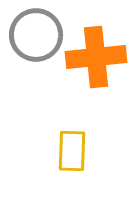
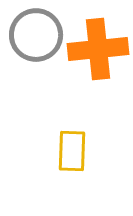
orange cross: moved 2 px right, 8 px up
